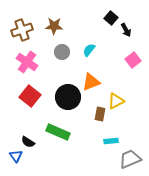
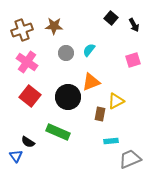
black arrow: moved 8 px right, 5 px up
gray circle: moved 4 px right, 1 px down
pink square: rotated 21 degrees clockwise
